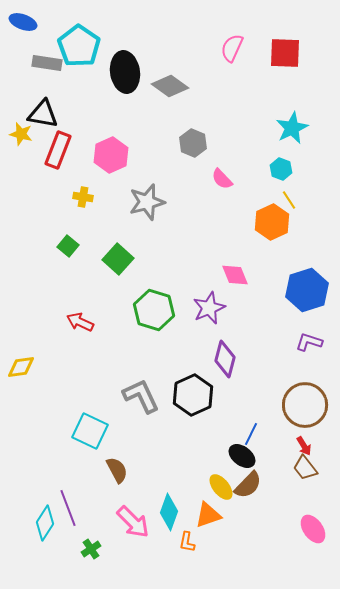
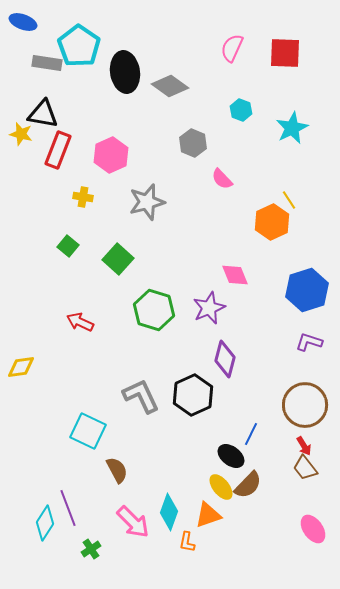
cyan hexagon at (281, 169): moved 40 px left, 59 px up
cyan square at (90, 431): moved 2 px left
black ellipse at (242, 456): moved 11 px left
